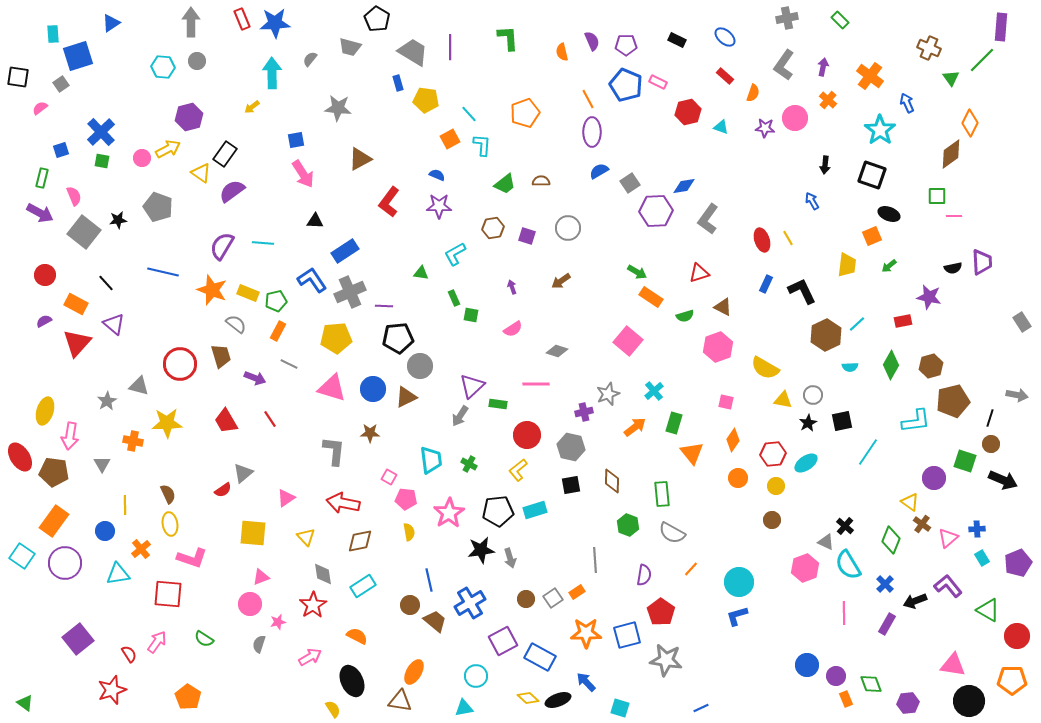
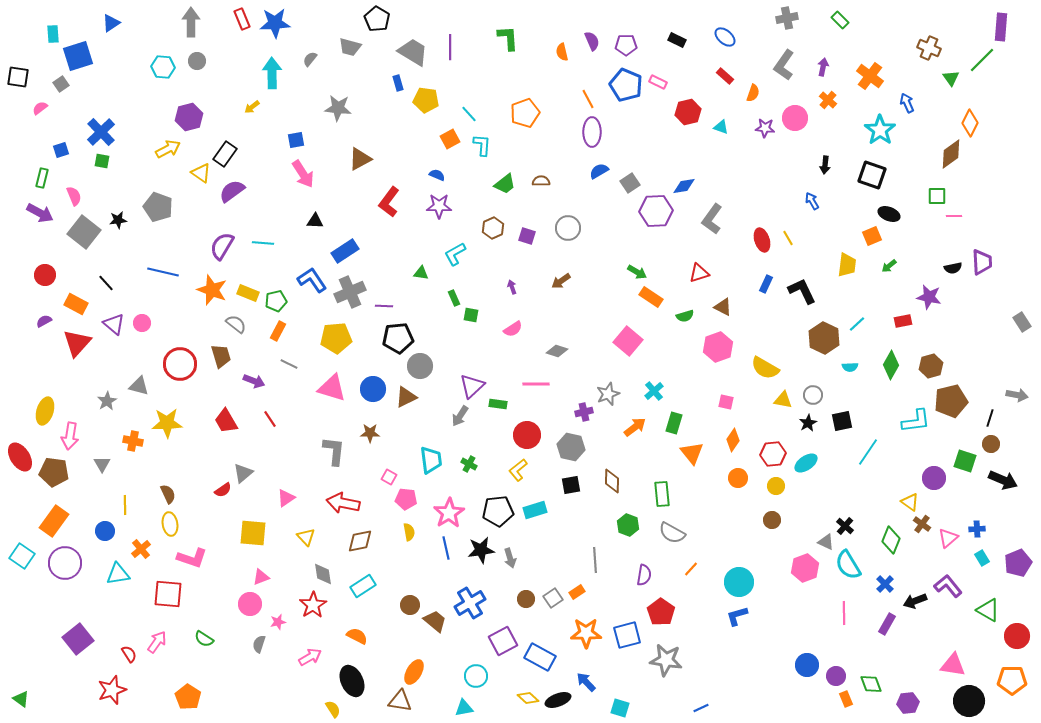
pink circle at (142, 158): moved 165 px down
gray L-shape at (708, 219): moved 4 px right
brown hexagon at (493, 228): rotated 15 degrees counterclockwise
brown hexagon at (826, 335): moved 2 px left, 3 px down; rotated 8 degrees counterclockwise
purple arrow at (255, 378): moved 1 px left, 3 px down
brown pentagon at (953, 401): moved 2 px left
blue line at (429, 580): moved 17 px right, 32 px up
green triangle at (25, 703): moved 4 px left, 4 px up
